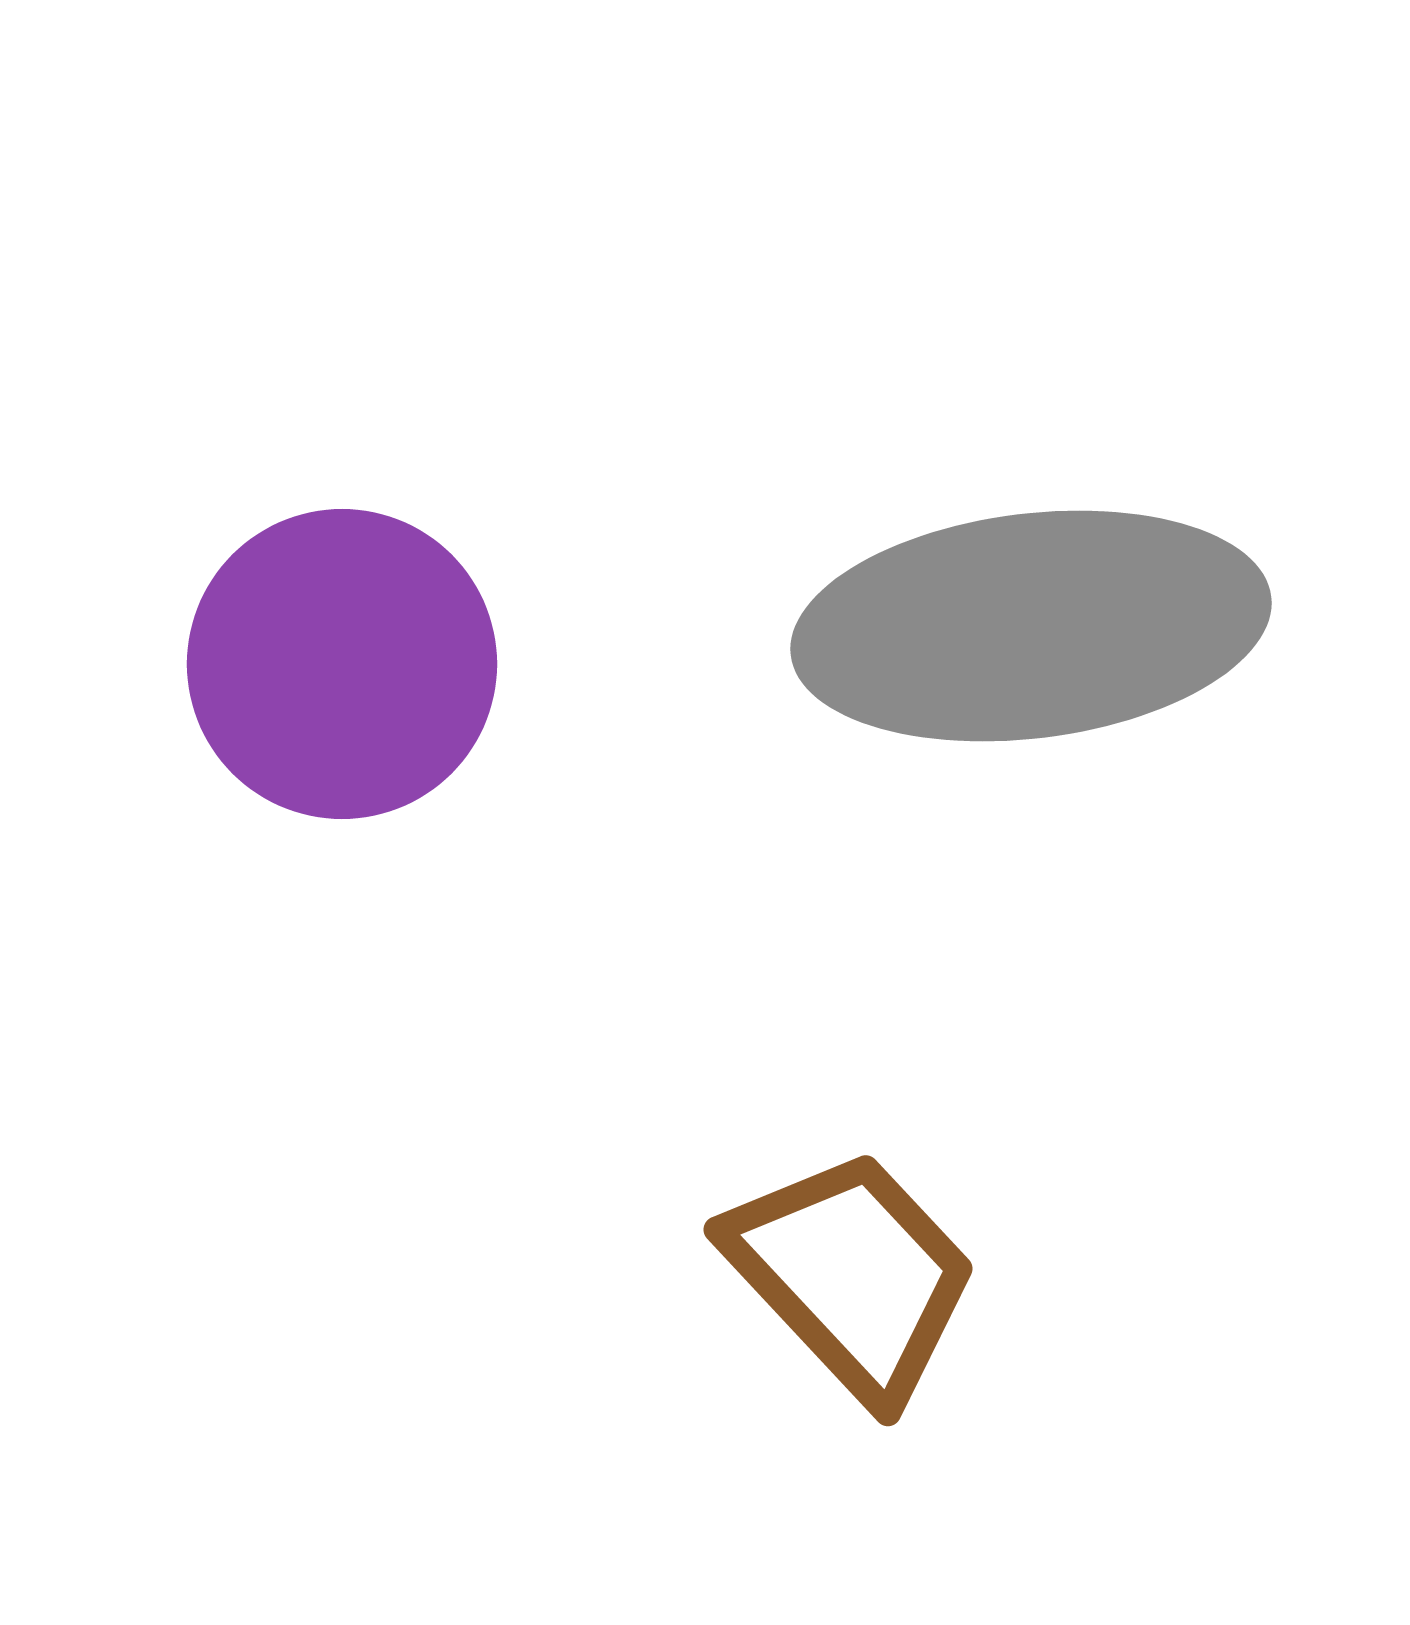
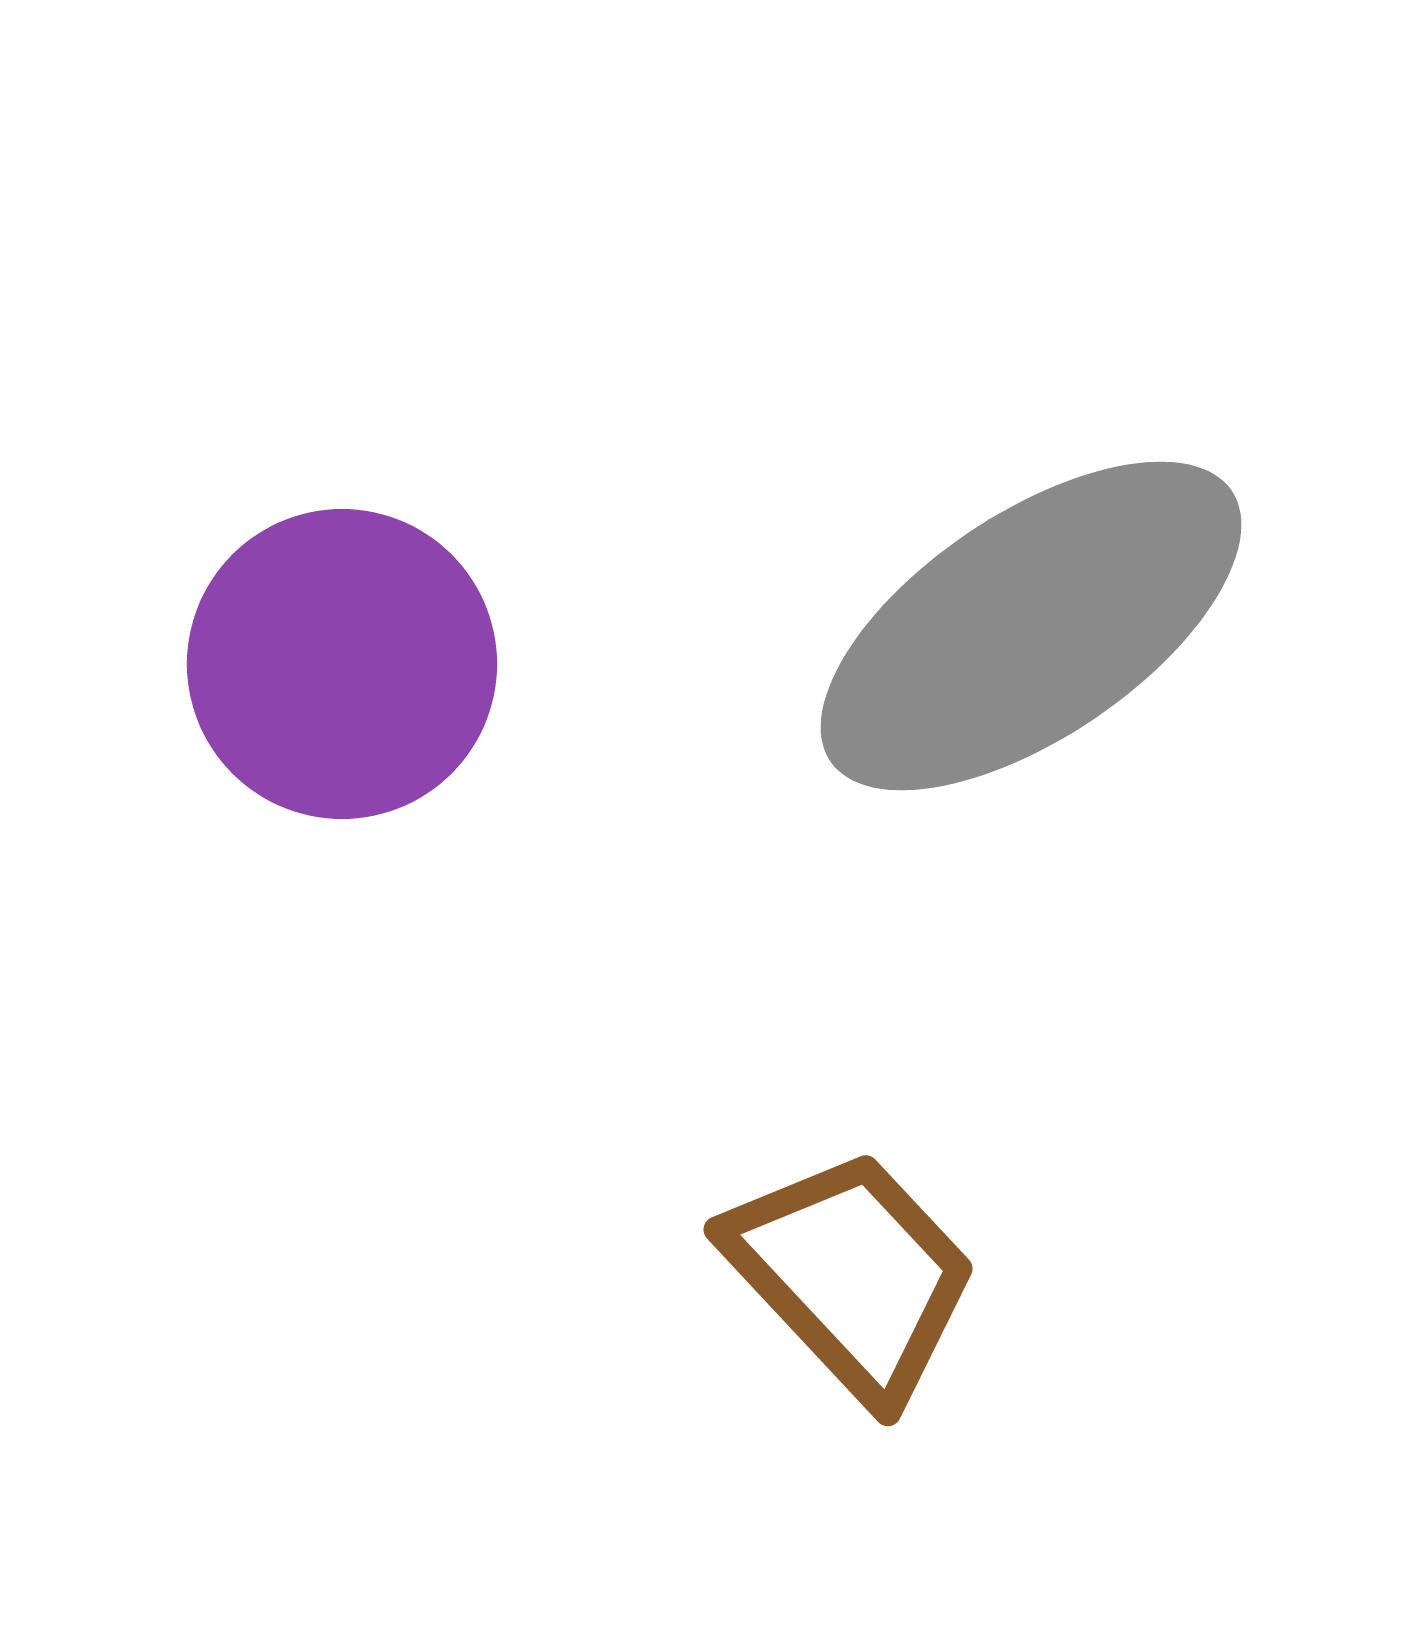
gray ellipse: rotated 27 degrees counterclockwise
